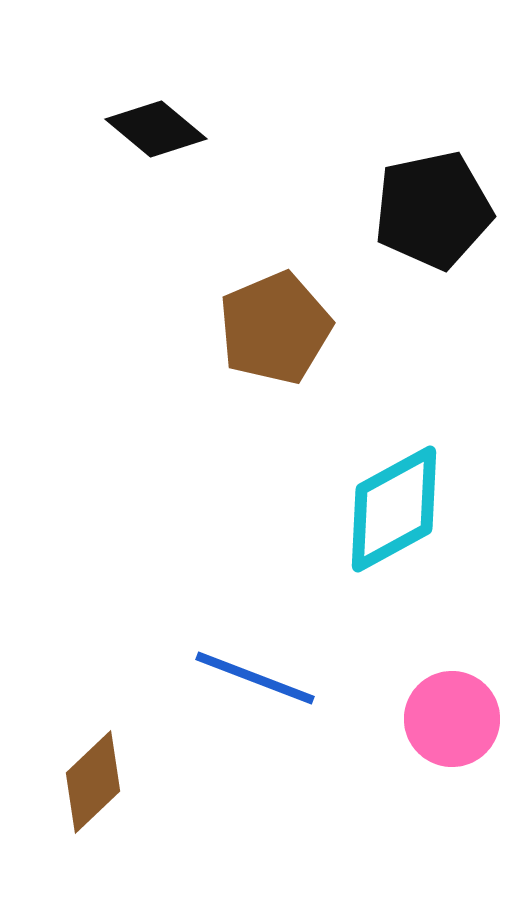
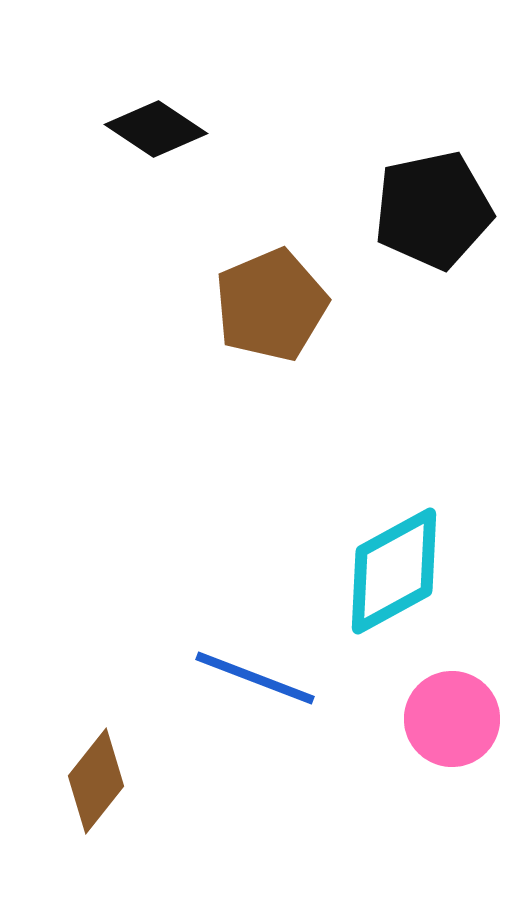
black diamond: rotated 6 degrees counterclockwise
brown pentagon: moved 4 px left, 23 px up
cyan diamond: moved 62 px down
brown diamond: moved 3 px right, 1 px up; rotated 8 degrees counterclockwise
